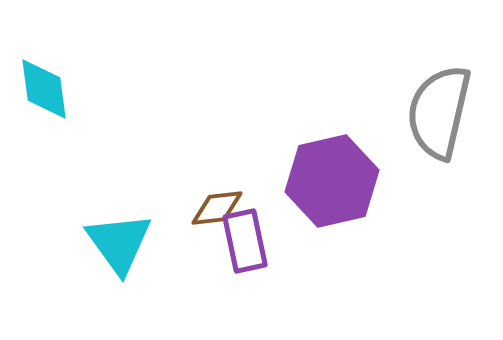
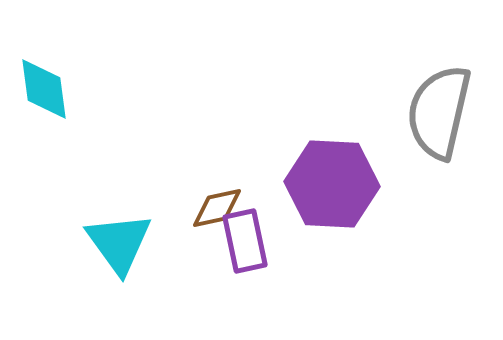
purple hexagon: moved 3 px down; rotated 16 degrees clockwise
brown diamond: rotated 6 degrees counterclockwise
